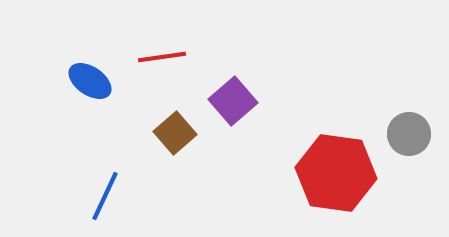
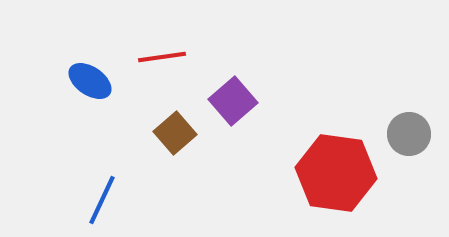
blue line: moved 3 px left, 4 px down
